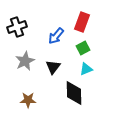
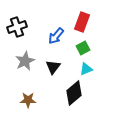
black diamond: rotated 50 degrees clockwise
